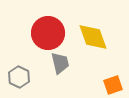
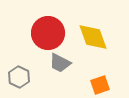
gray trapezoid: rotated 130 degrees clockwise
orange square: moved 13 px left
